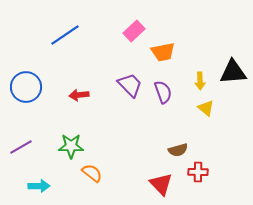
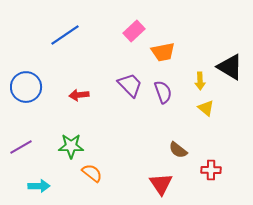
black triangle: moved 3 px left, 5 px up; rotated 36 degrees clockwise
brown semicircle: rotated 54 degrees clockwise
red cross: moved 13 px right, 2 px up
red triangle: rotated 10 degrees clockwise
